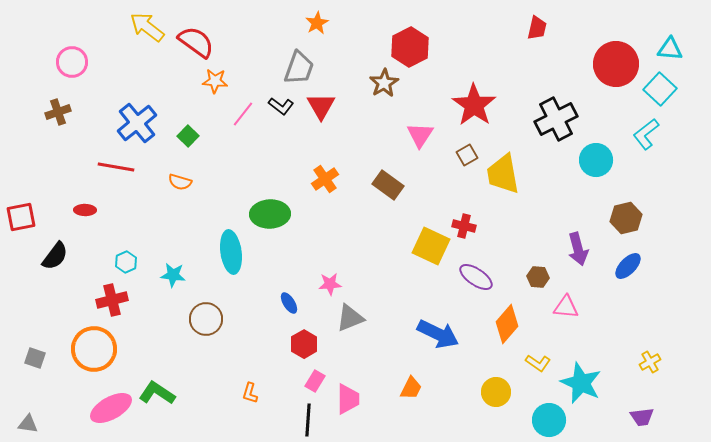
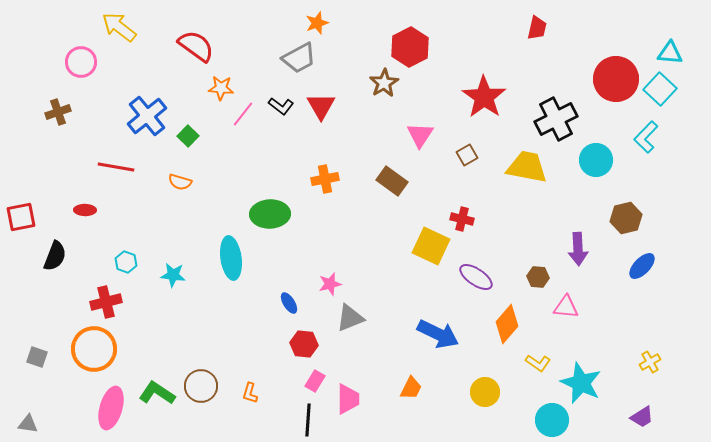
orange star at (317, 23): rotated 10 degrees clockwise
yellow arrow at (147, 27): moved 28 px left
red semicircle at (196, 42): moved 4 px down
cyan triangle at (670, 49): moved 4 px down
pink circle at (72, 62): moved 9 px right
red circle at (616, 64): moved 15 px down
gray trapezoid at (299, 68): moved 10 px up; rotated 42 degrees clockwise
orange star at (215, 81): moved 6 px right, 7 px down
red star at (474, 105): moved 10 px right, 8 px up
blue cross at (137, 123): moved 10 px right, 7 px up
cyan L-shape at (646, 134): moved 3 px down; rotated 8 degrees counterclockwise
yellow trapezoid at (503, 174): moved 24 px right, 7 px up; rotated 111 degrees clockwise
orange cross at (325, 179): rotated 24 degrees clockwise
brown rectangle at (388, 185): moved 4 px right, 4 px up
red cross at (464, 226): moved 2 px left, 7 px up
purple arrow at (578, 249): rotated 12 degrees clockwise
cyan ellipse at (231, 252): moved 6 px down
black semicircle at (55, 256): rotated 16 degrees counterclockwise
cyan hexagon at (126, 262): rotated 15 degrees counterclockwise
blue ellipse at (628, 266): moved 14 px right
pink star at (330, 284): rotated 10 degrees counterclockwise
red cross at (112, 300): moved 6 px left, 2 px down
brown circle at (206, 319): moved 5 px left, 67 px down
red hexagon at (304, 344): rotated 24 degrees counterclockwise
gray square at (35, 358): moved 2 px right, 1 px up
yellow circle at (496, 392): moved 11 px left
pink ellipse at (111, 408): rotated 45 degrees counterclockwise
purple trapezoid at (642, 417): rotated 25 degrees counterclockwise
cyan circle at (549, 420): moved 3 px right
